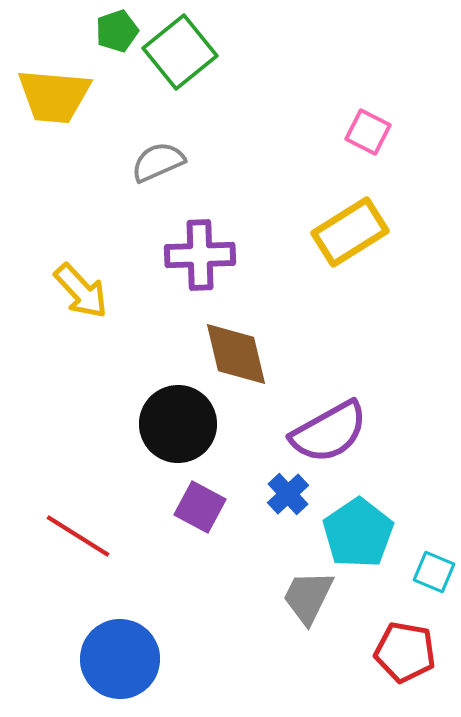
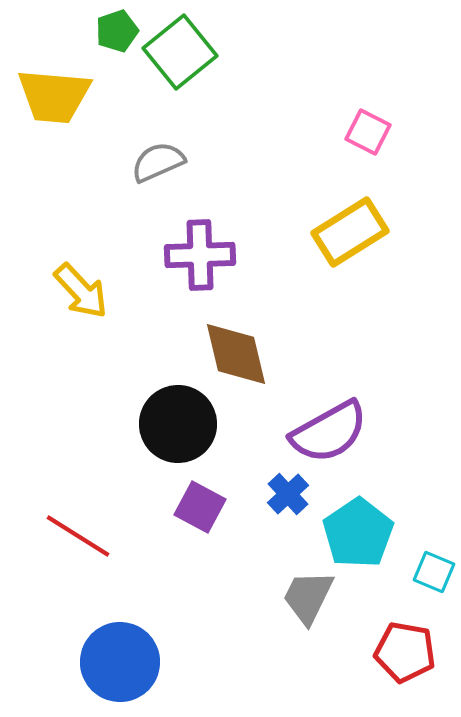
blue circle: moved 3 px down
